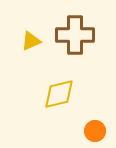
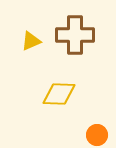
yellow diamond: rotated 16 degrees clockwise
orange circle: moved 2 px right, 4 px down
